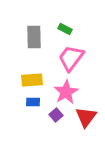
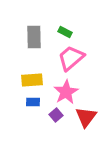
green rectangle: moved 3 px down
pink trapezoid: rotated 12 degrees clockwise
